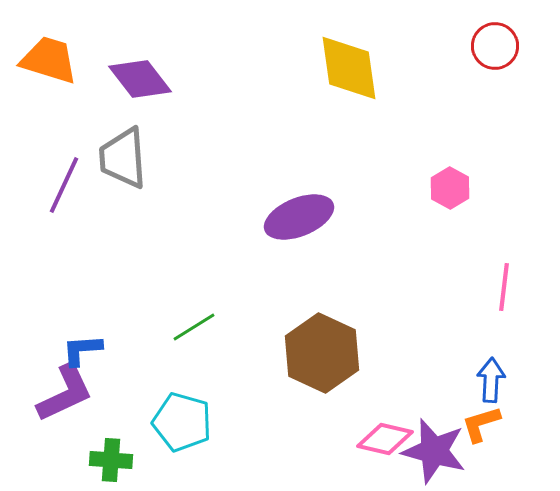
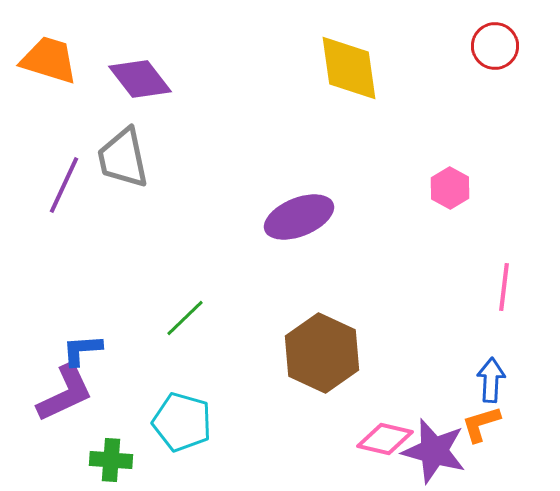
gray trapezoid: rotated 8 degrees counterclockwise
green line: moved 9 px left, 9 px up; rotated 12 degrees counterclockwise
